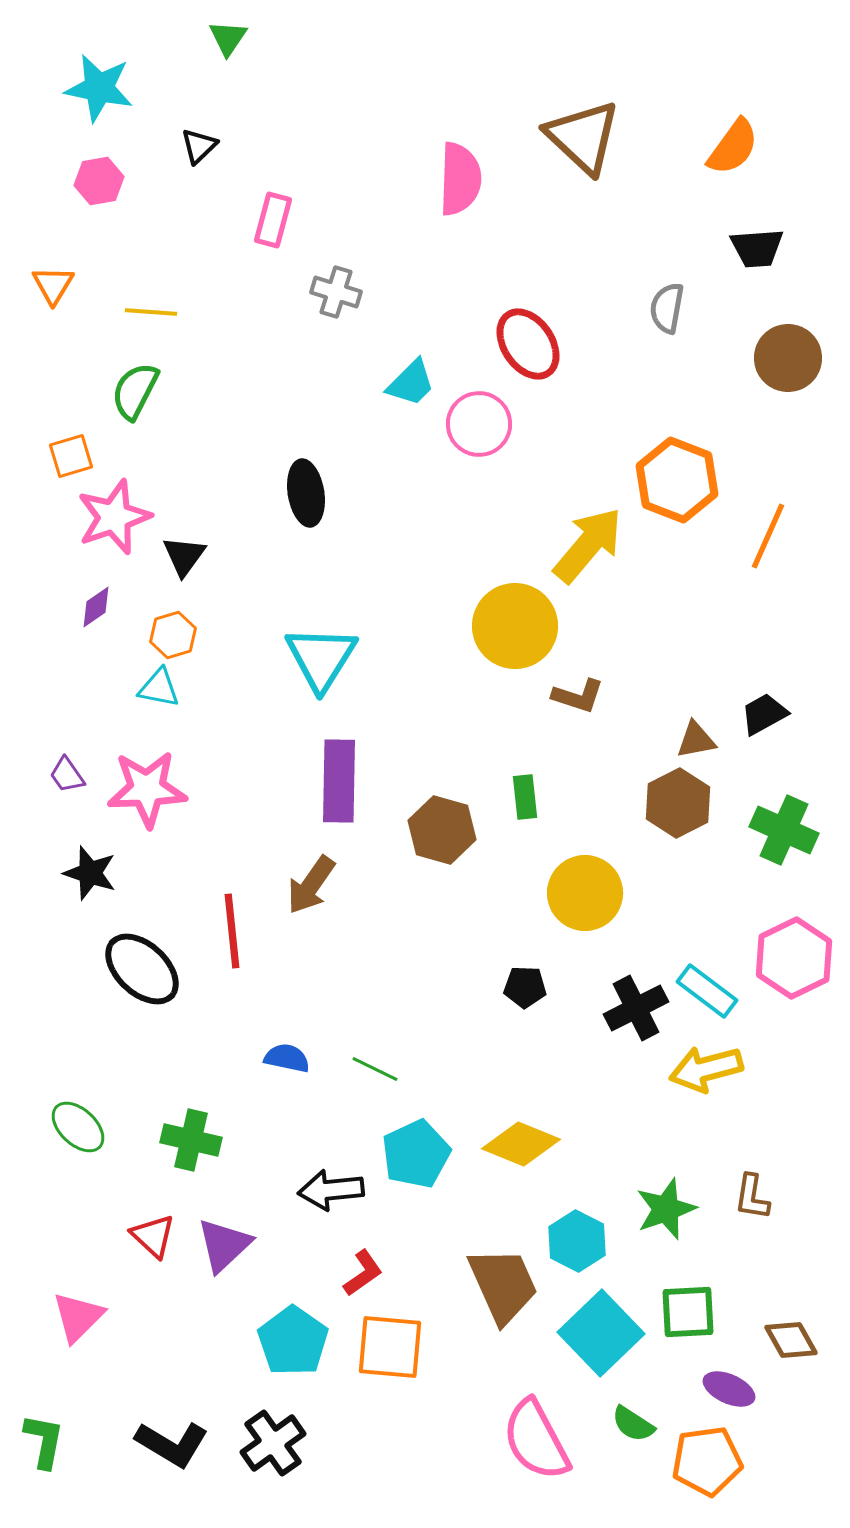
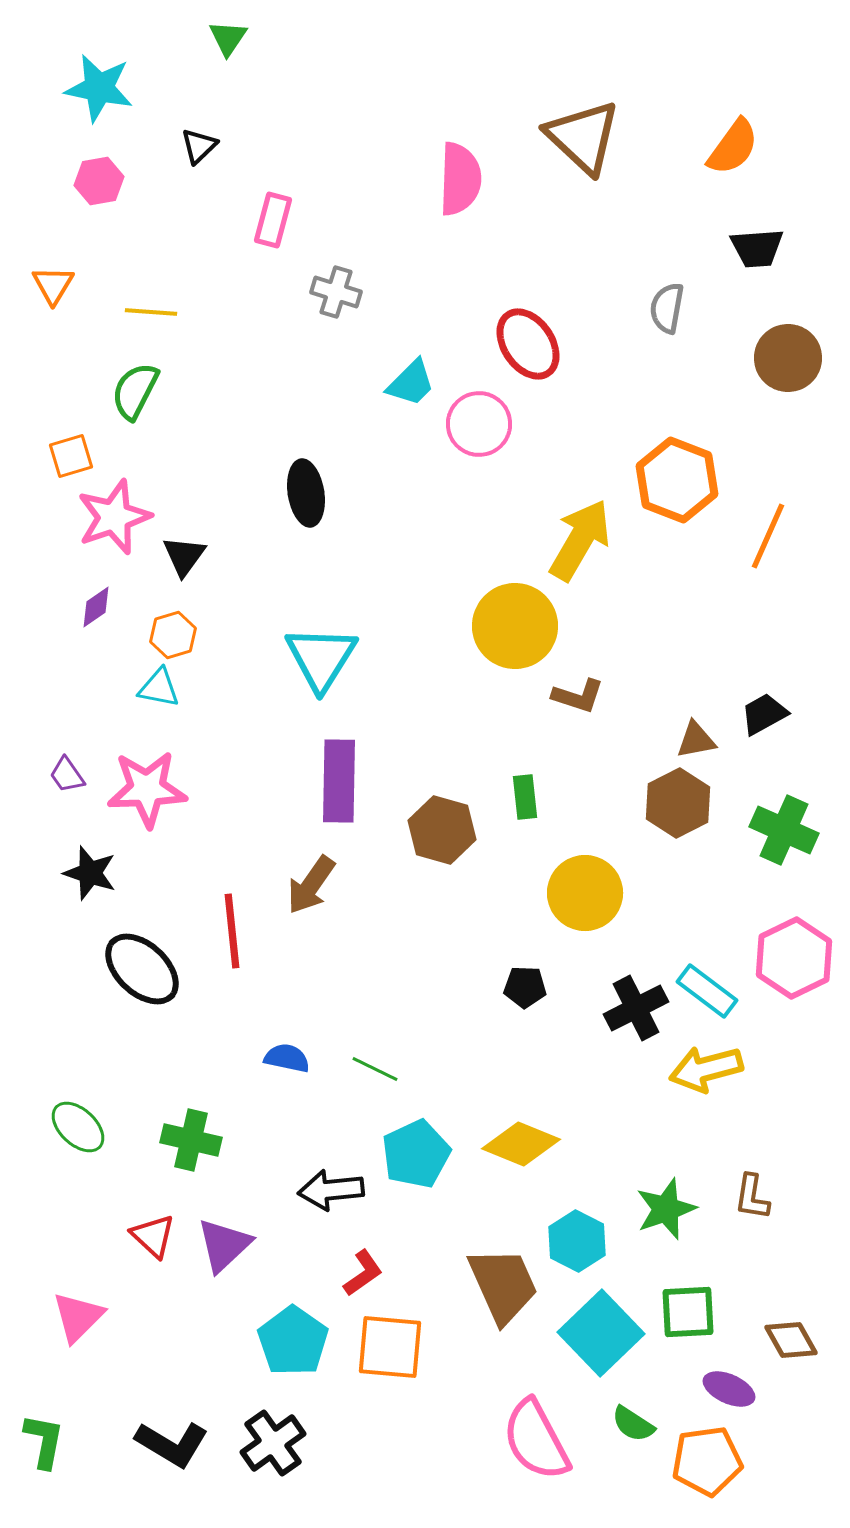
yellow arrow at (588, 545): moved 8 px left, 5 px up; rotated 10 degrees counterclockwise
